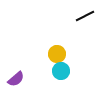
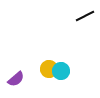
yellow circle: moved 8 px left, 15 px down
